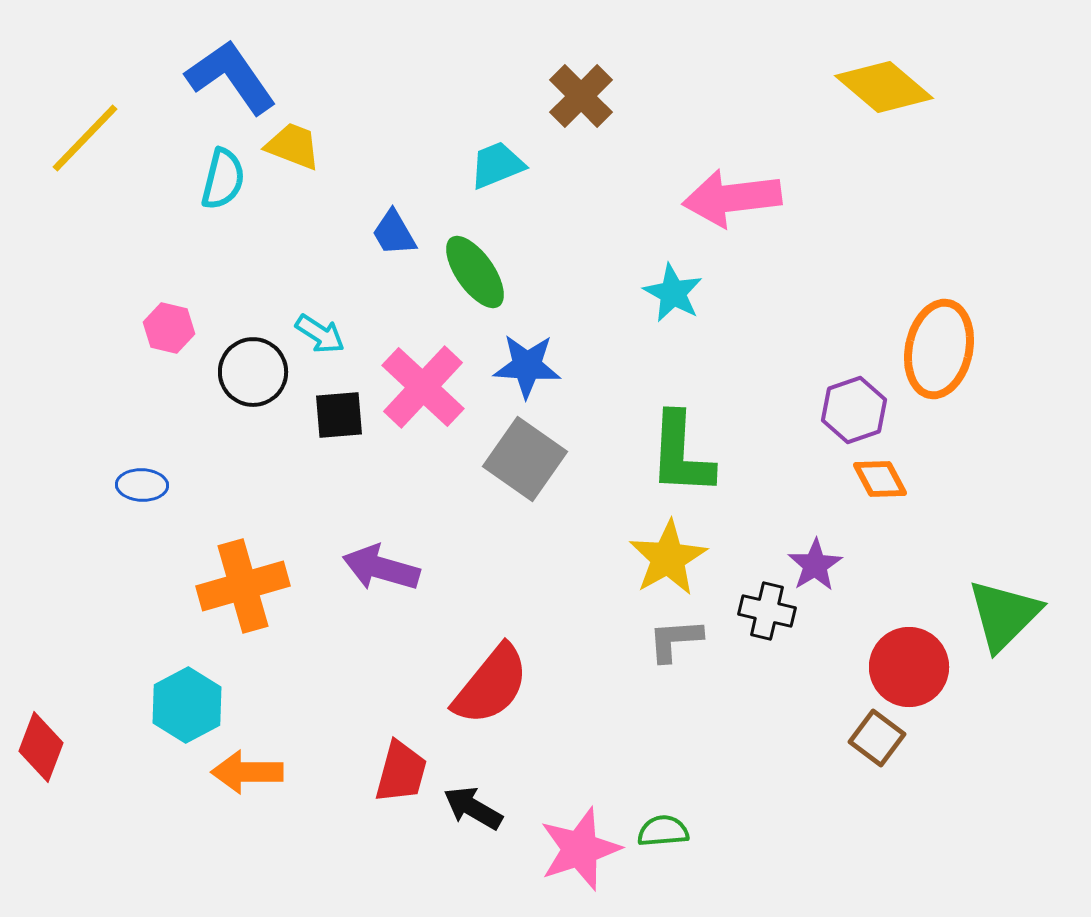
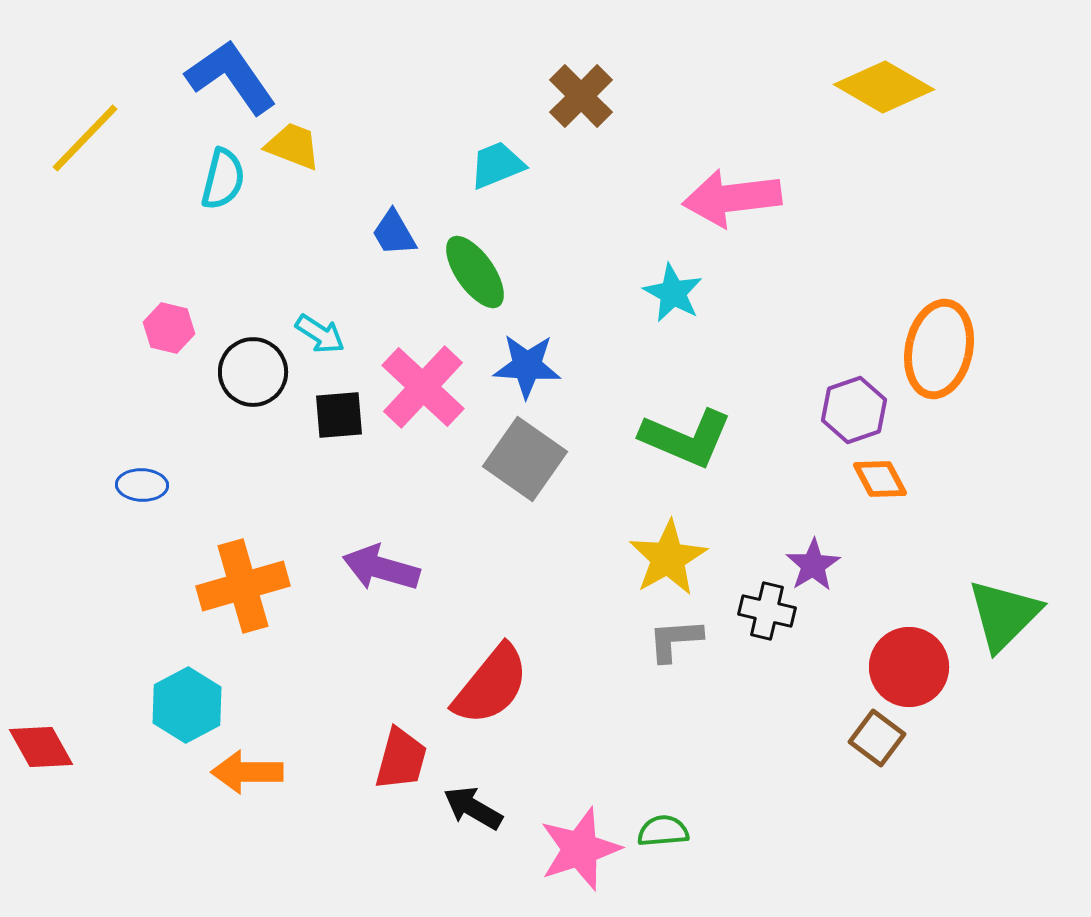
yellow diamond: rotated 10 degrees counterclockwise
green L-shape: moved 5 px right, 16 px up; rotated 70 degrees counterclockwise
purple star: moved 2 px left
red diamond: rotated 50 degrees counterclockwise
red trapezoid: moved 13 px up
